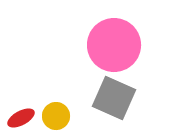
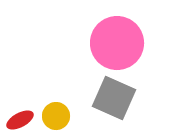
pink circle: moved 3 px right, 2 px up
red ellipse: moved 1 px left, 2 px down
